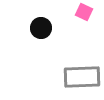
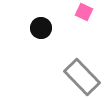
gray rectangle: rotated 48 degrees clockwise
